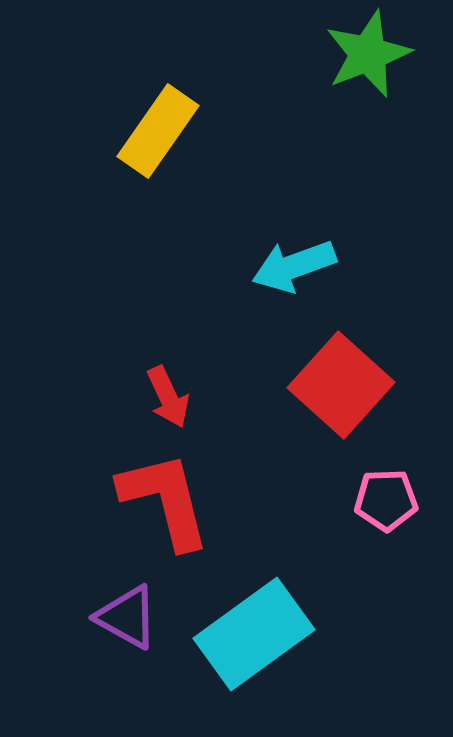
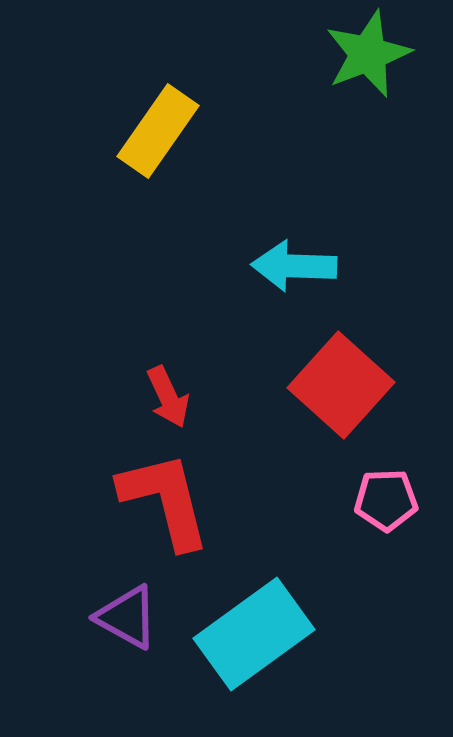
cyan arrow: rotated 22 degrees clockwise
